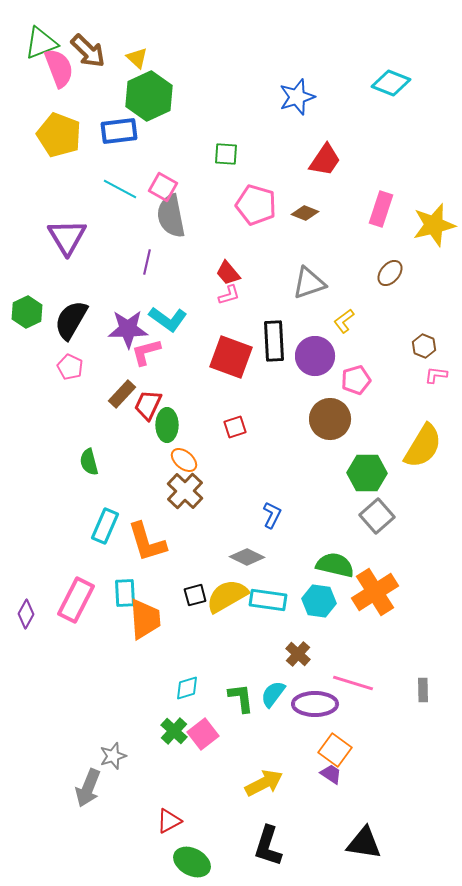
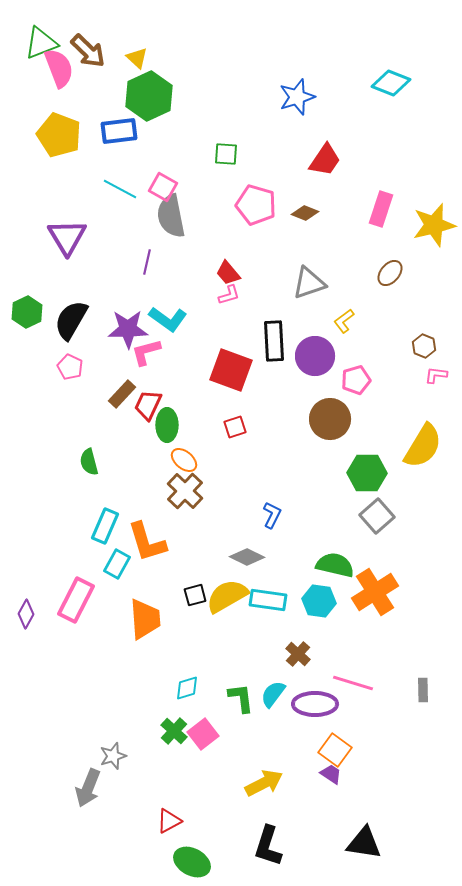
red square at (231, 357): moved 13 px down
cyan rectangle at (125, 593): moved 8 px left, 29 px up; rotated 32 degrees clockwise
